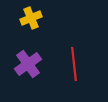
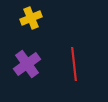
purple cross: moved 1 px left
